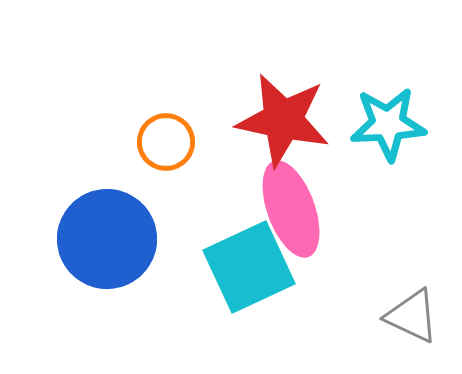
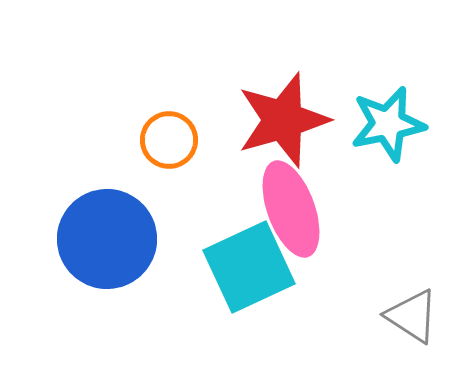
red star: rotated 28 degrees counterclockwise
cyan star: rotated 8 degrees counterclockwise
orange circle: moved 3 px right, 2 px up
gray triangle: rotated 8 degrees clockwise
